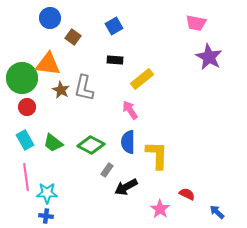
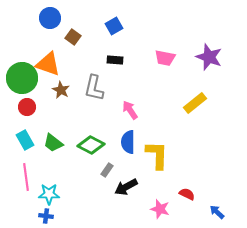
pink trapezoid: moved 31 px left, 35 px down
purple star: rotated 8 degrees counterclockwise
orange triangle: rotated 12 degrees clockwise
yellow rectangle: moved 53 px right, 24 px down
gray L-shape: moved 10 px right
cyan star: moved 2 px right, 1 px down
pink star: rotated 18 degrees counterclockwise
